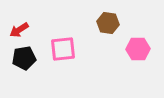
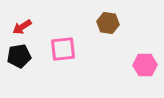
red arrow: moved 3 px right, 3 px up
pink hexagon: moved 7 px right, 16 px down
black pentagon: moved 5 px left, 2 px up
